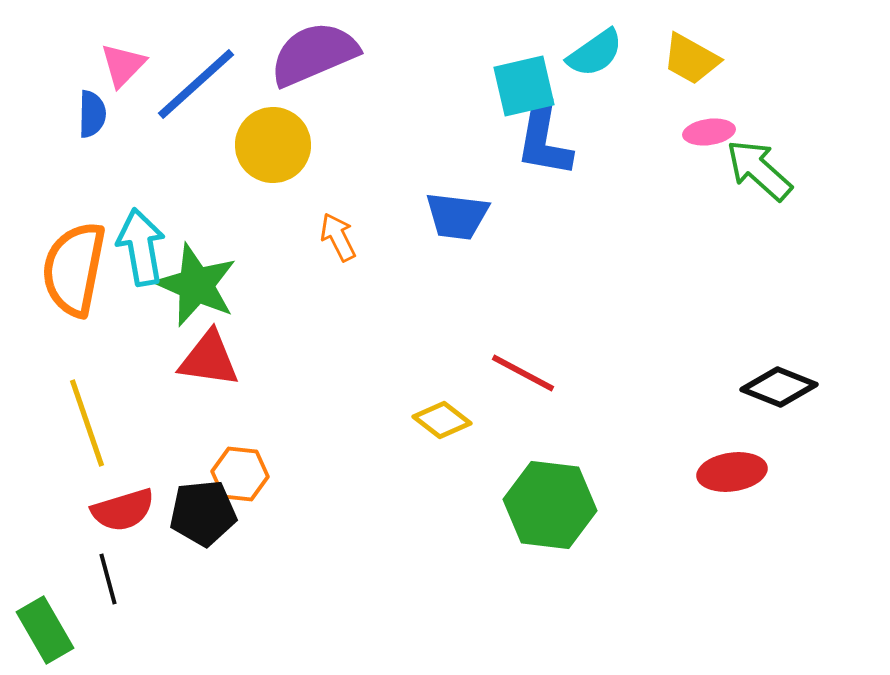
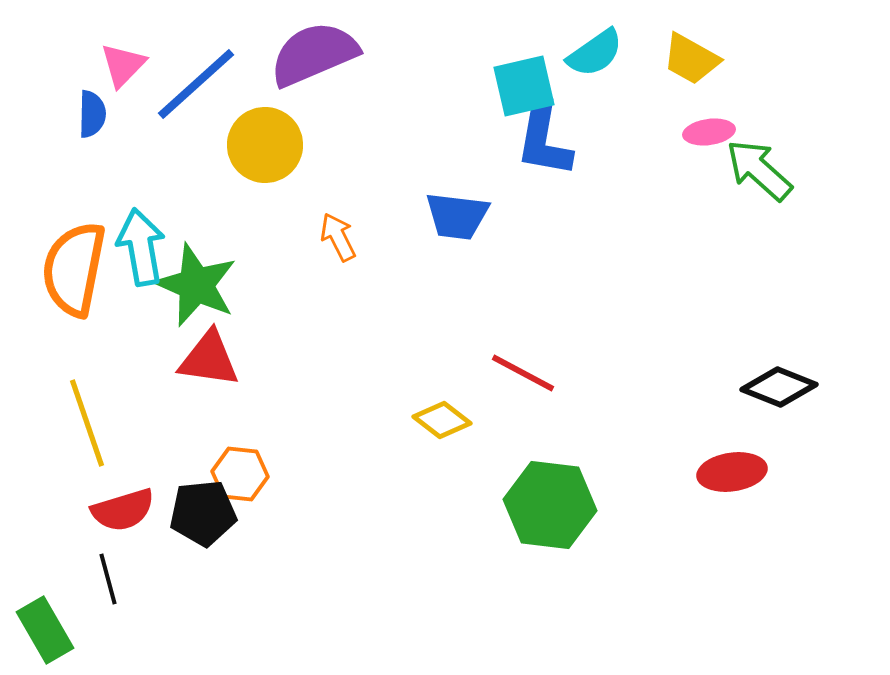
yellow circle: moved 8 px left
